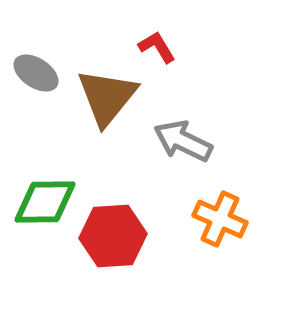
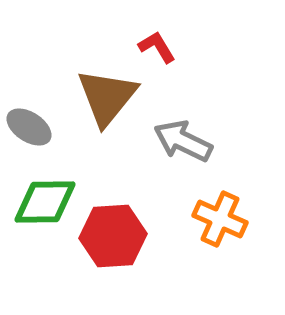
gray ellipse: moved 7 px left, 54 px down
